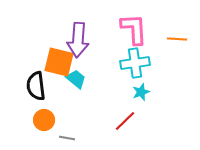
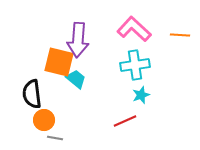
pink L-shape: rotated 44 degrees counterclockwise
orange line: moved 3 px right, 4 px up
cyan cross: moved 2 px down
black semicircle: moved 4 px left, 8 px down
cyan star: moved 3 px down
red line: rotated 20 degrees clockwise
gray line: moved 12 px left
